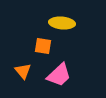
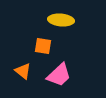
yellow ellipse: moved 1 px left, 3 px up
orange triangle: rotated 12 degrees counterclockwise
